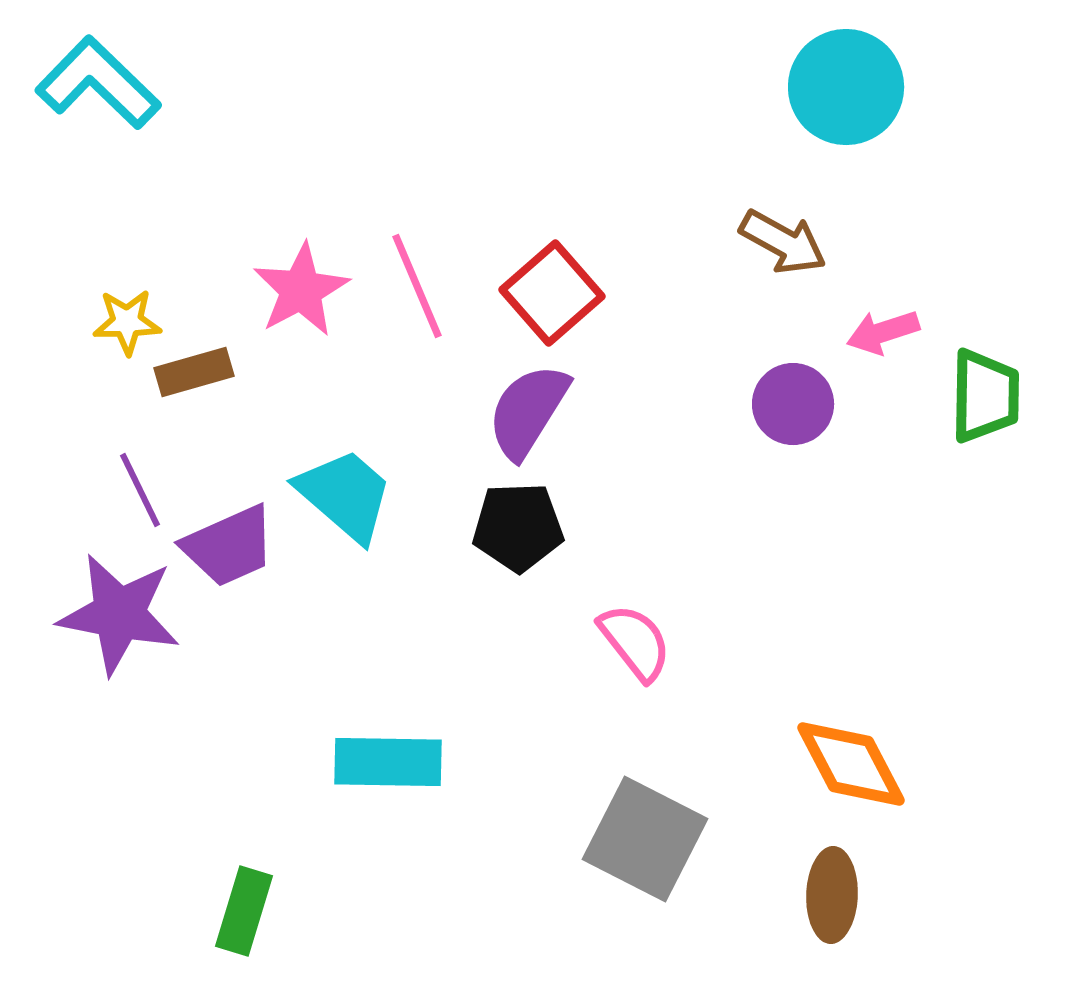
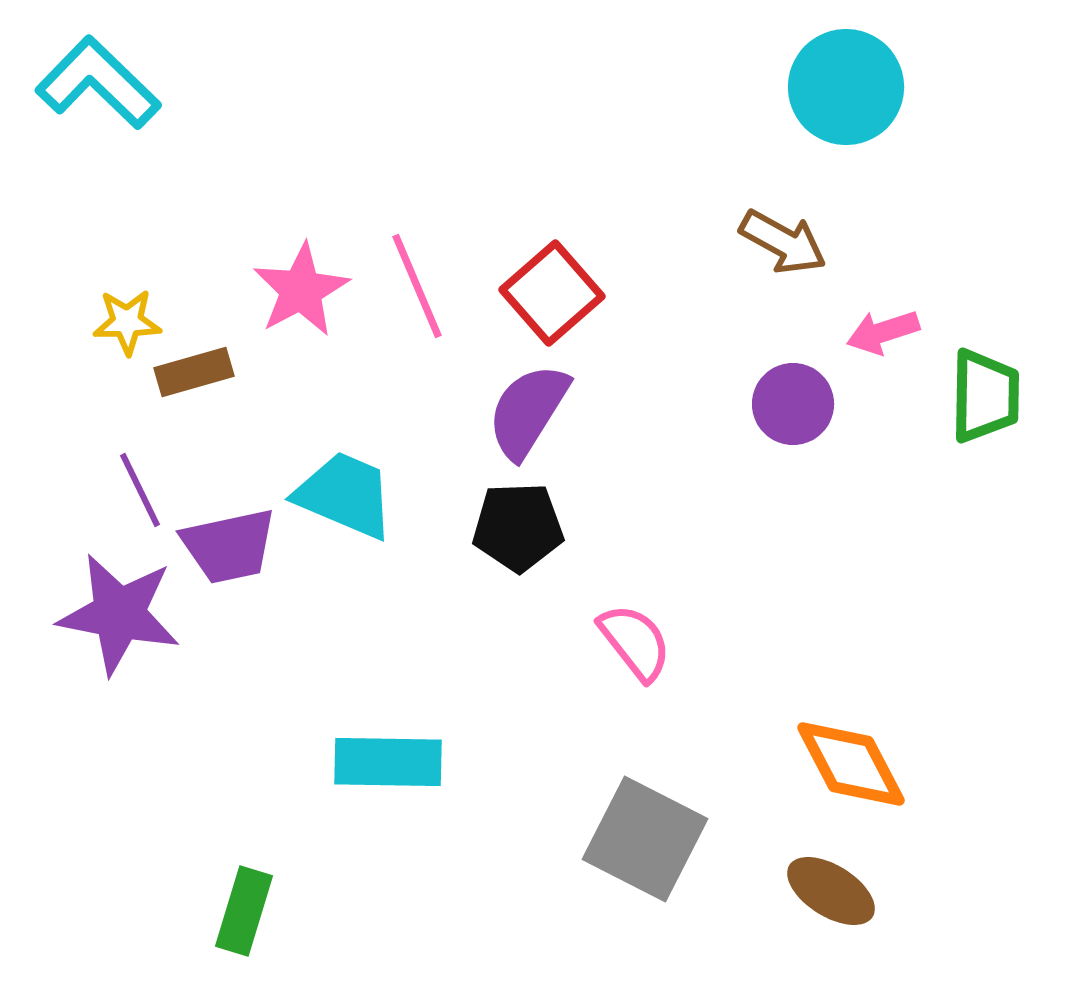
cyan trapezoid: rotated 18 degrees counterclockwise
purple trapezoid: rotated 12 degrees clockwise
brown ellipse: moved 1 px left, 4 px up; rotated 60 degrees counterclockwise
